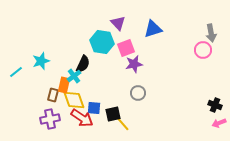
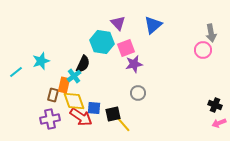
blue triangle: moved 4 px up; rotated 24 degrees counterclockwise
yellow diamond: moved 1 px down
red arrow: moved 1 px left, 1 px up
yellow line: moved 1 px right, 1 px down
